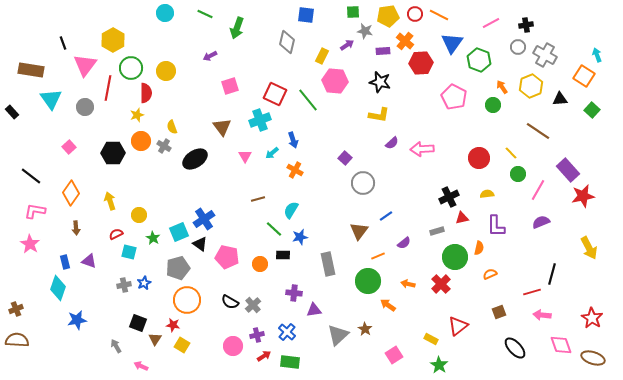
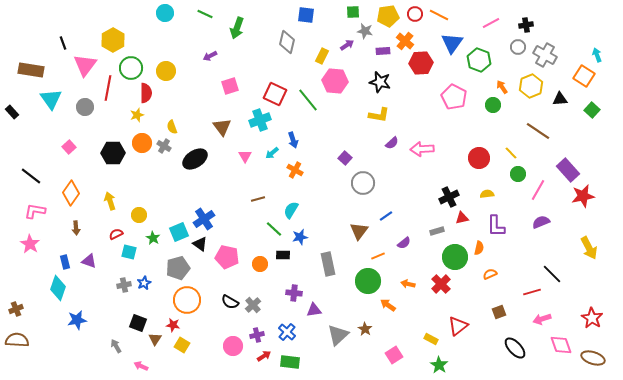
orange circle at (141, 141): moved 1 px right, 2 px down
black line at (552, 274): rotated 60 degrees counterclockwise
pink arrow at (542, 315): moved 4 px down; rotated 24 degrees counterclockwise
